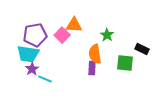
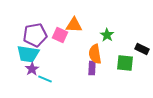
pink square: moved 2 px left; rotated 21 degrees counterclockwise
